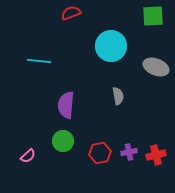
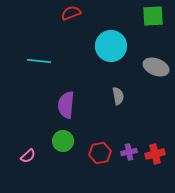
red cross: moved 1 px left, 1 px up
